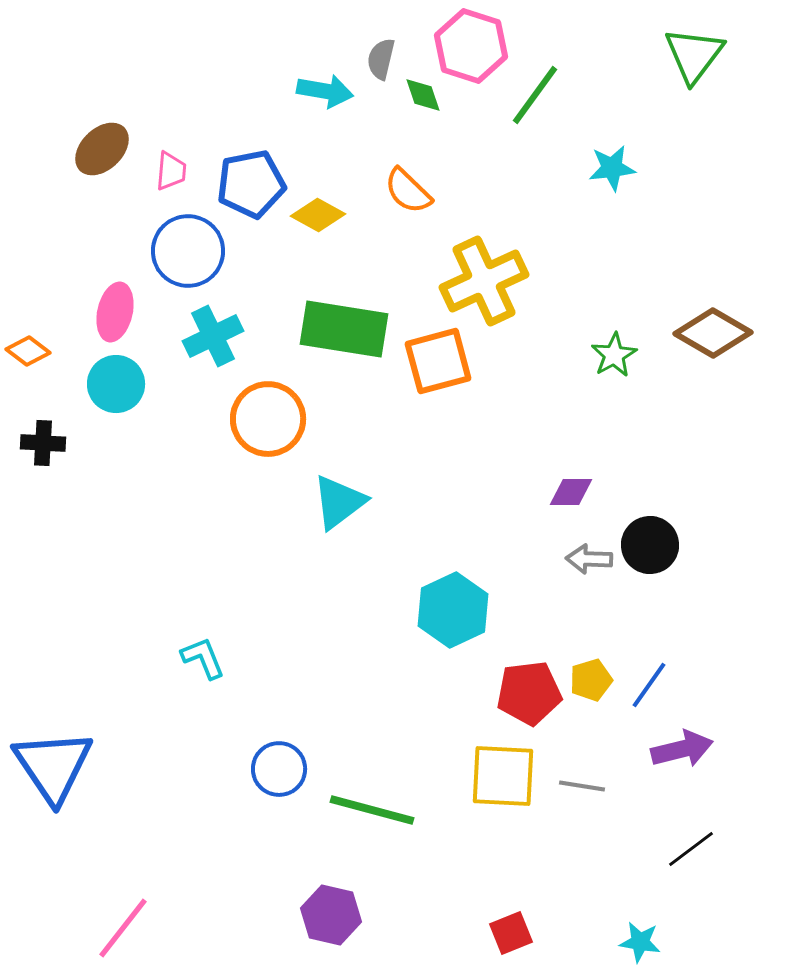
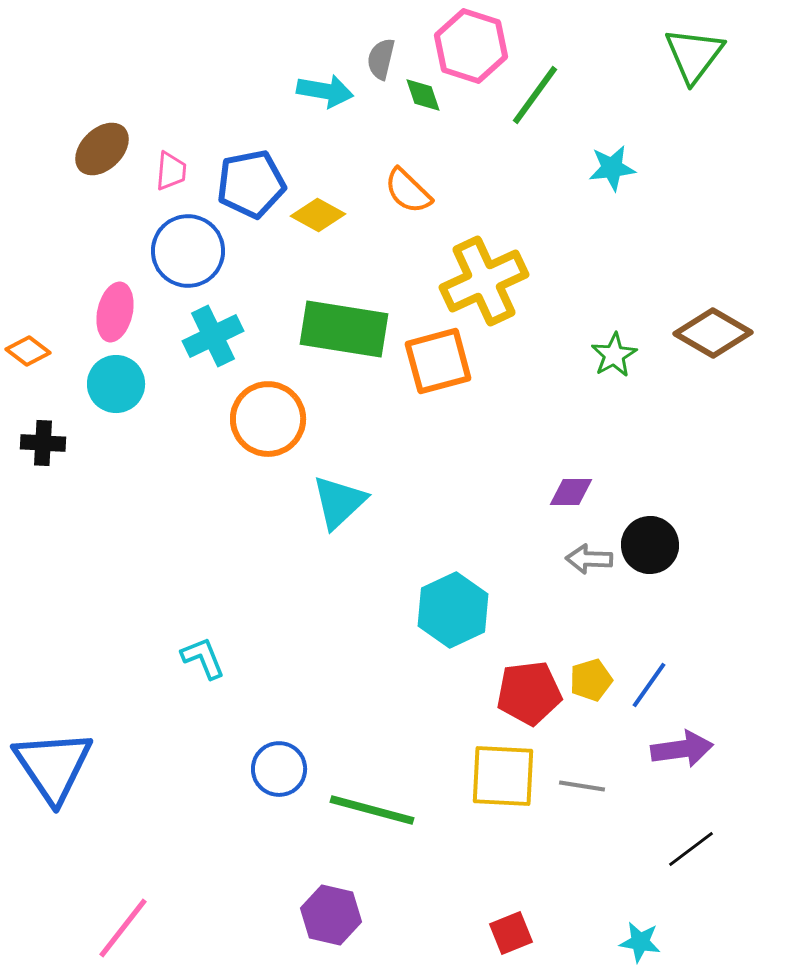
cyan triangle at (339, 502): rotated 6 degrees counterclockwise
purple arrow at (682, 749): rotated 6 degrees clockwise
